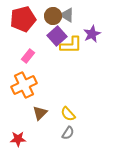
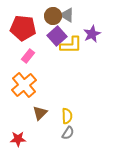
red pentagon: moved 9 px down; rotated 20 degrees clockwise
orange cross: rotated 15 degrees counterclockwise
yellow semicircle: moved 1 px left, 2 px down; rotated 140 degrees counterclockwise
